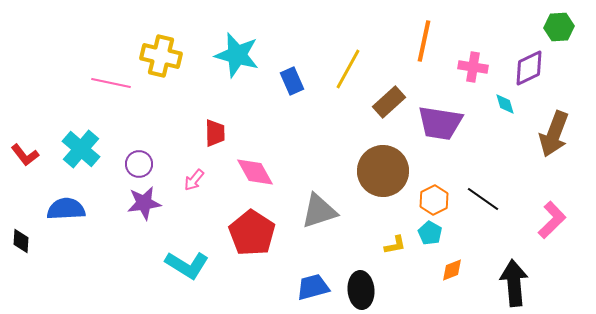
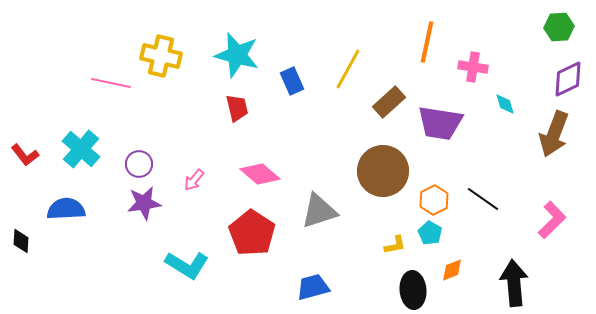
orange line: moved 3 px right, 1 px down
purple diamond: moved 39 px right, 11 px down
red trapezoid: moved 22 px right, 25 px up; rotated 12 degrees counterclockwise
pink diamond: moved 5 px right, 2 px down; rotated 21 degrees counterclockwise
black ellipse: moved 52 px right
